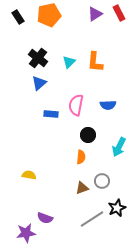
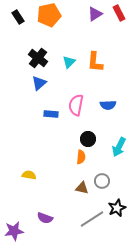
black circle: moved 4 px down
brown triangle: rotated 32 degrees clockwise
purple star: moved 12 px left, 2 px up
